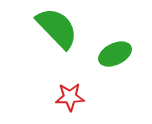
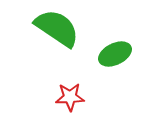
green semicircle: rotated 12 degrees counterclockwise
